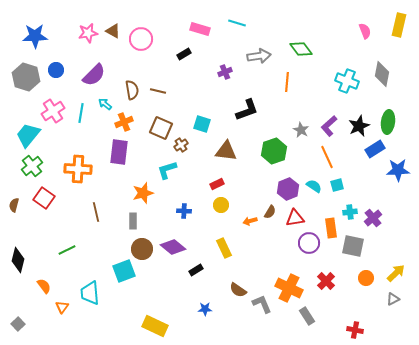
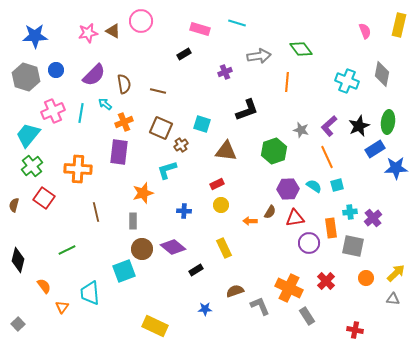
pink circle at (141, 39): moved 18 px up
brown semicircle at (132, 90): moved 8 px left, 6 px up
pink cross at (53, 111): rotated 10 degrees clockwise
gray star at (301, 130): rotated 14 degrees counterclockwise
blue star at (398, 170): moved 2 px left, 2 px up
purple hexagon at (288, 189): rotated 20 degrees clockwise
orange arrow at (250, 221): rotated 16 degrees clockwise
brown semicircle at (238, 290): moved 3 px left, 1 px down; rotated 126 degrees clockwise
gray triangle at (393, 299): rotated 32 degrees clockwise
gray L-shape at (262, 304): moved 2 px left, 2 px down
